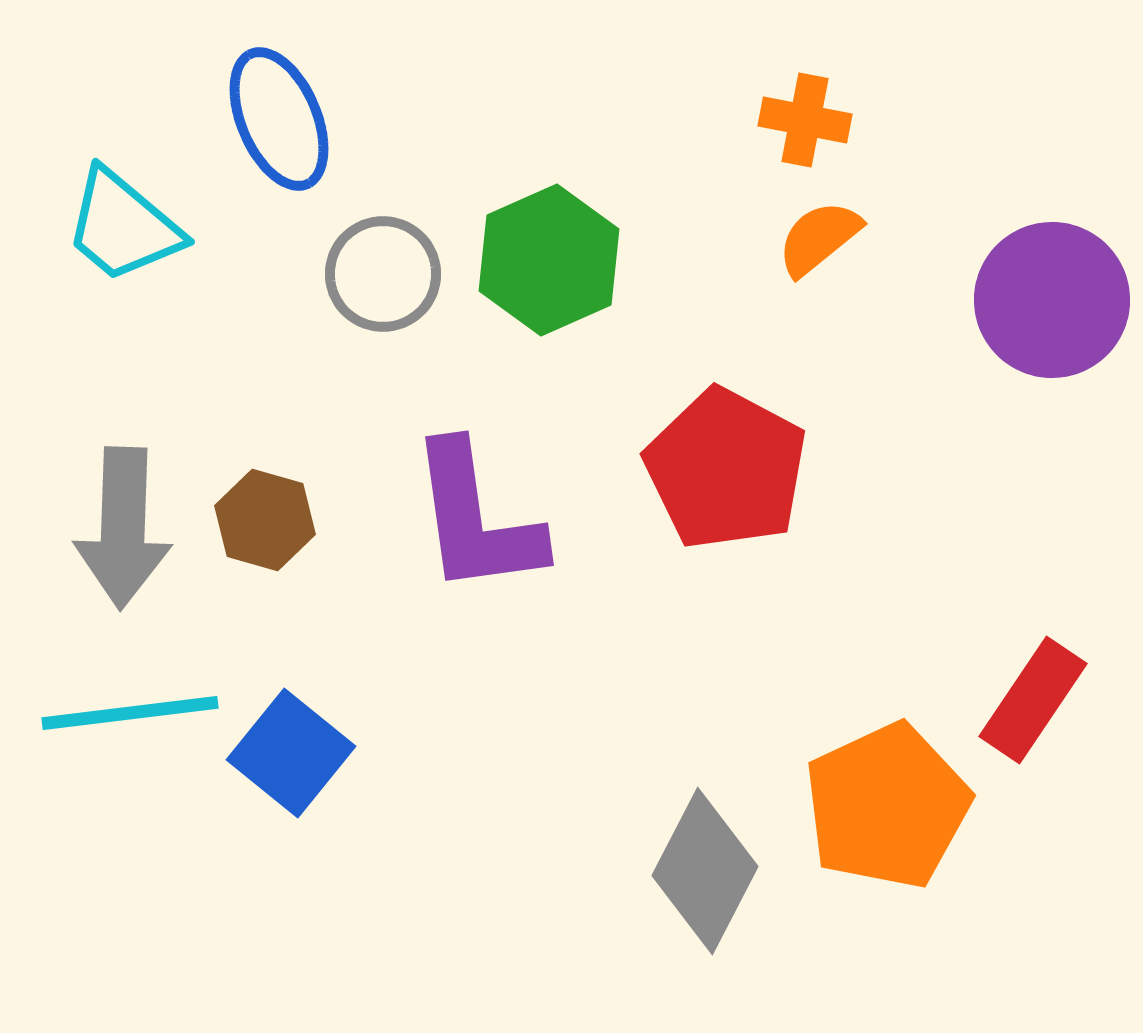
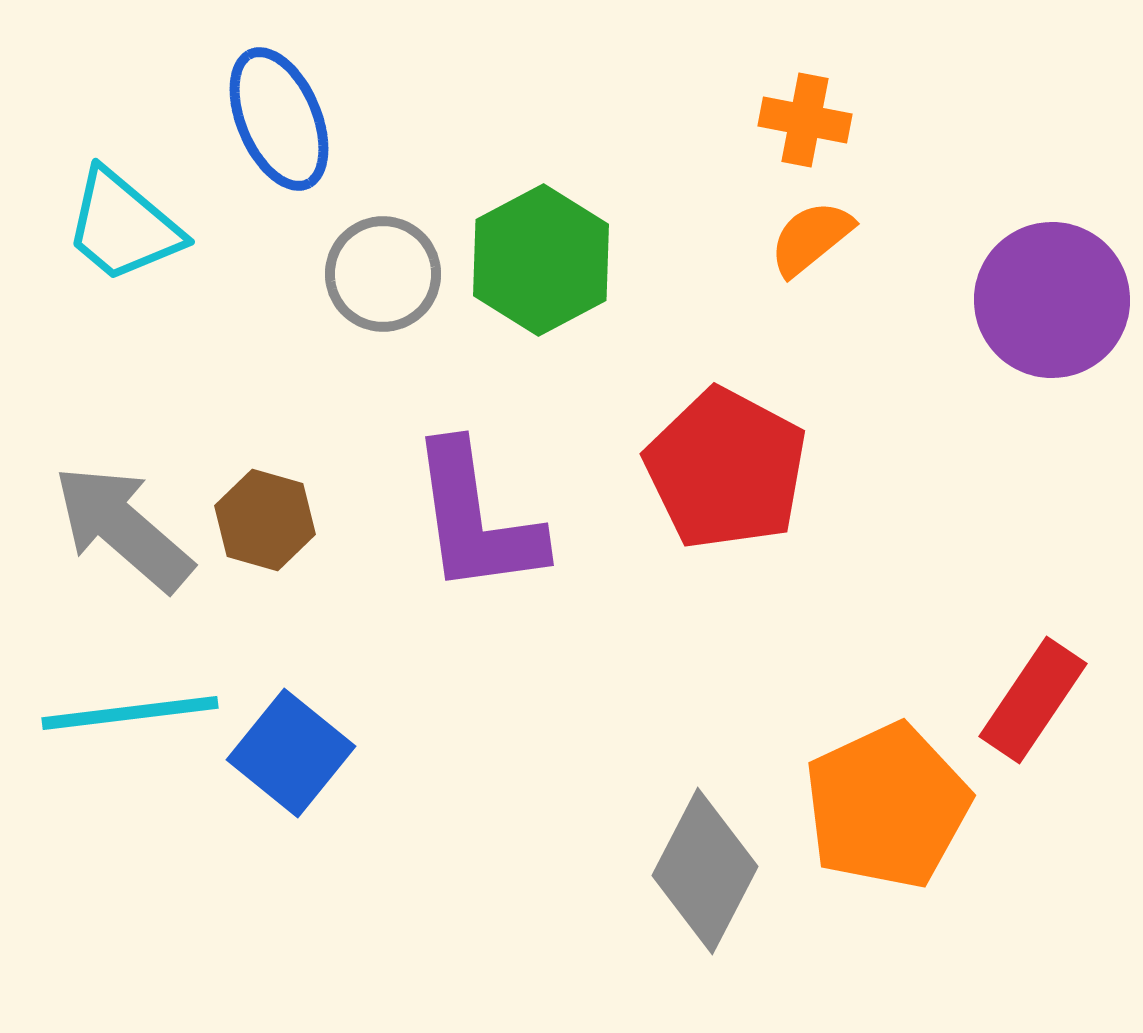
orange semicircle: moved 8 px left
green hexagon: moved 8 px left; rotated 4 degrees counterclockwise
gray arrow: rotated 129 degrees clockwise
